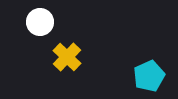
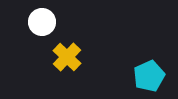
white circle: moved 2 px right
